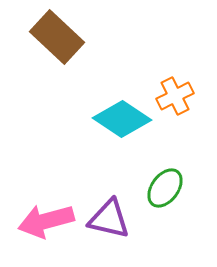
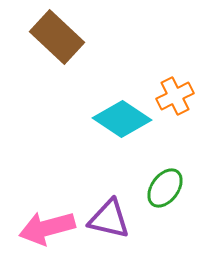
pink arrow: moved 1 px right, 7 px down
